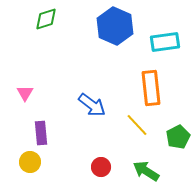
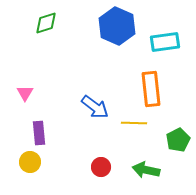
green diamond: moved 4 px down
blue hexagon: moved 2 px right
orange rectangle: moved 1 px down
blue arrow: moved 3 px right, 2 px down
yellow line: moved 3 px left, 2 px up; rotated 45 degrees counterclockwise
purple rectangle: moved 2 px left
green pentagon: moved 3 px down
green arrow: moved 1 px up; rotated 20 degrees counterclockwise
